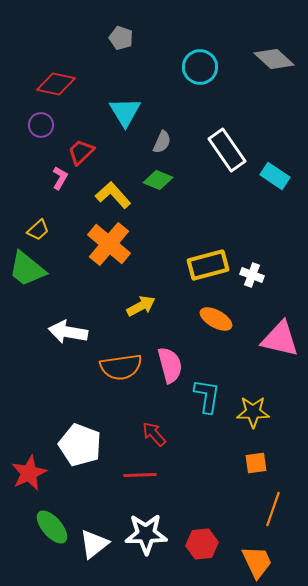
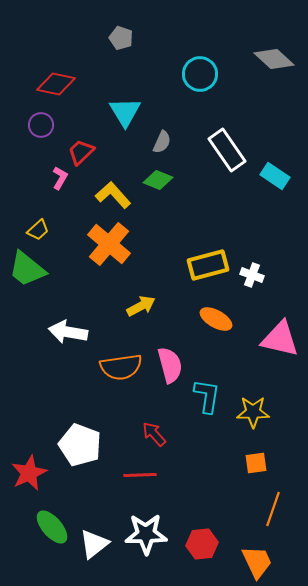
cyan circle: moved 7 px down
